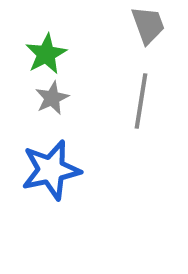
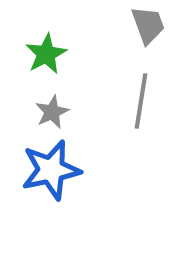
gray star: moved 14 px down
